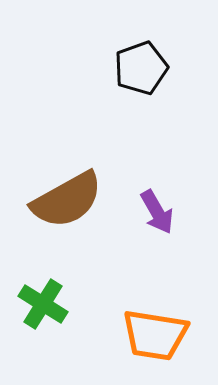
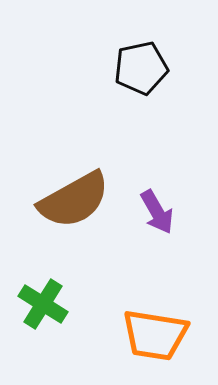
black pentagon: rotated 8 degrees clockwise
brown semicircle: moved 7 px right
